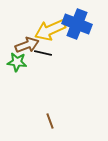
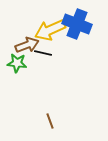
green star: moved 1 px down
